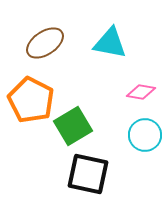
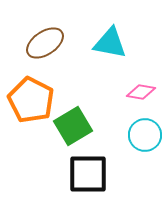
black square: rotated 12 degrees counterclockwise
